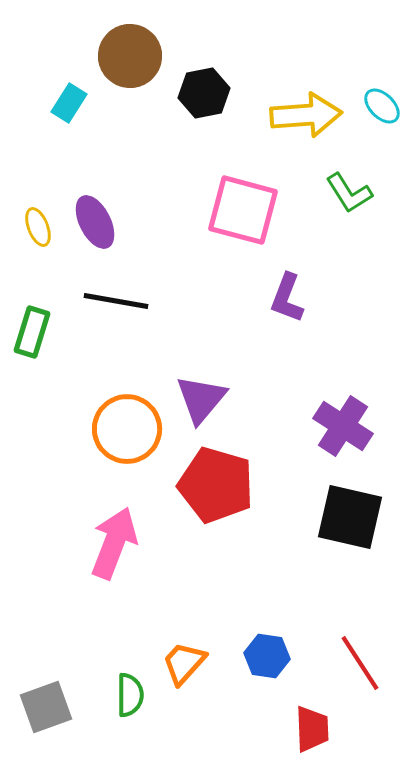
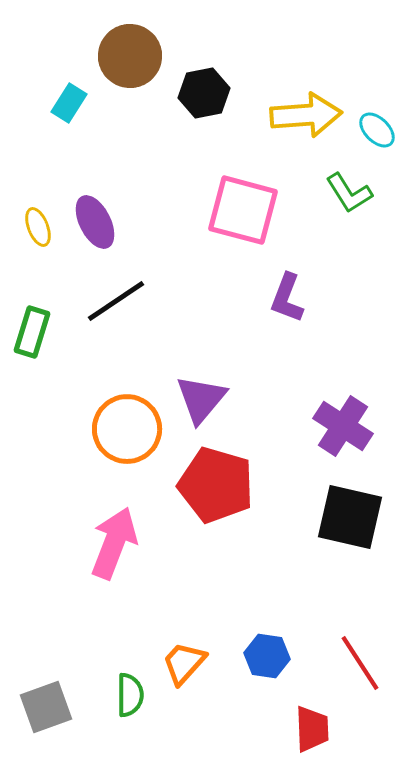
cyan ellipse: moved 5 px left, 24 px down
black line: rotated 44 degrees counterclockwise
